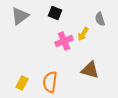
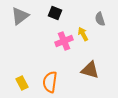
yellow arrow: rotated 120 degrees clockwise
yellow rectangle: rotated 56 degrees counterclockwise
